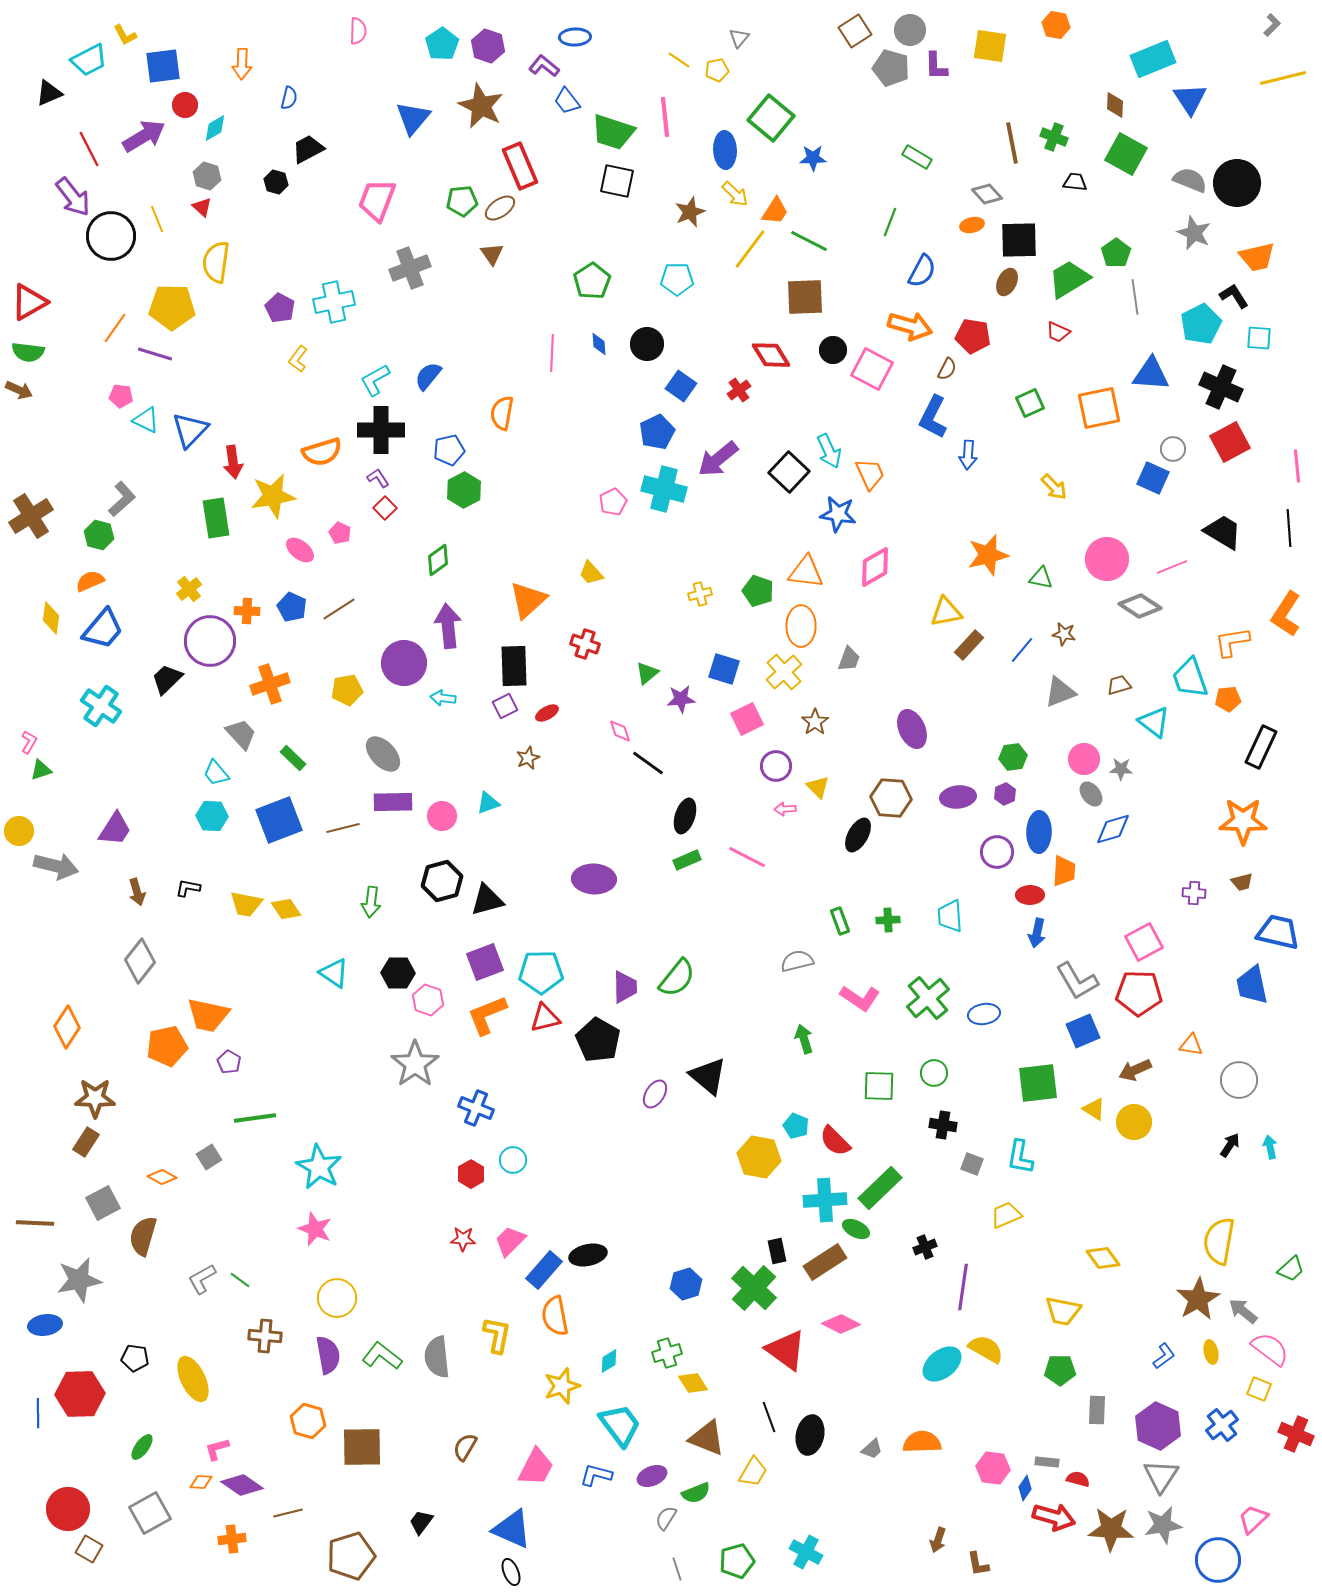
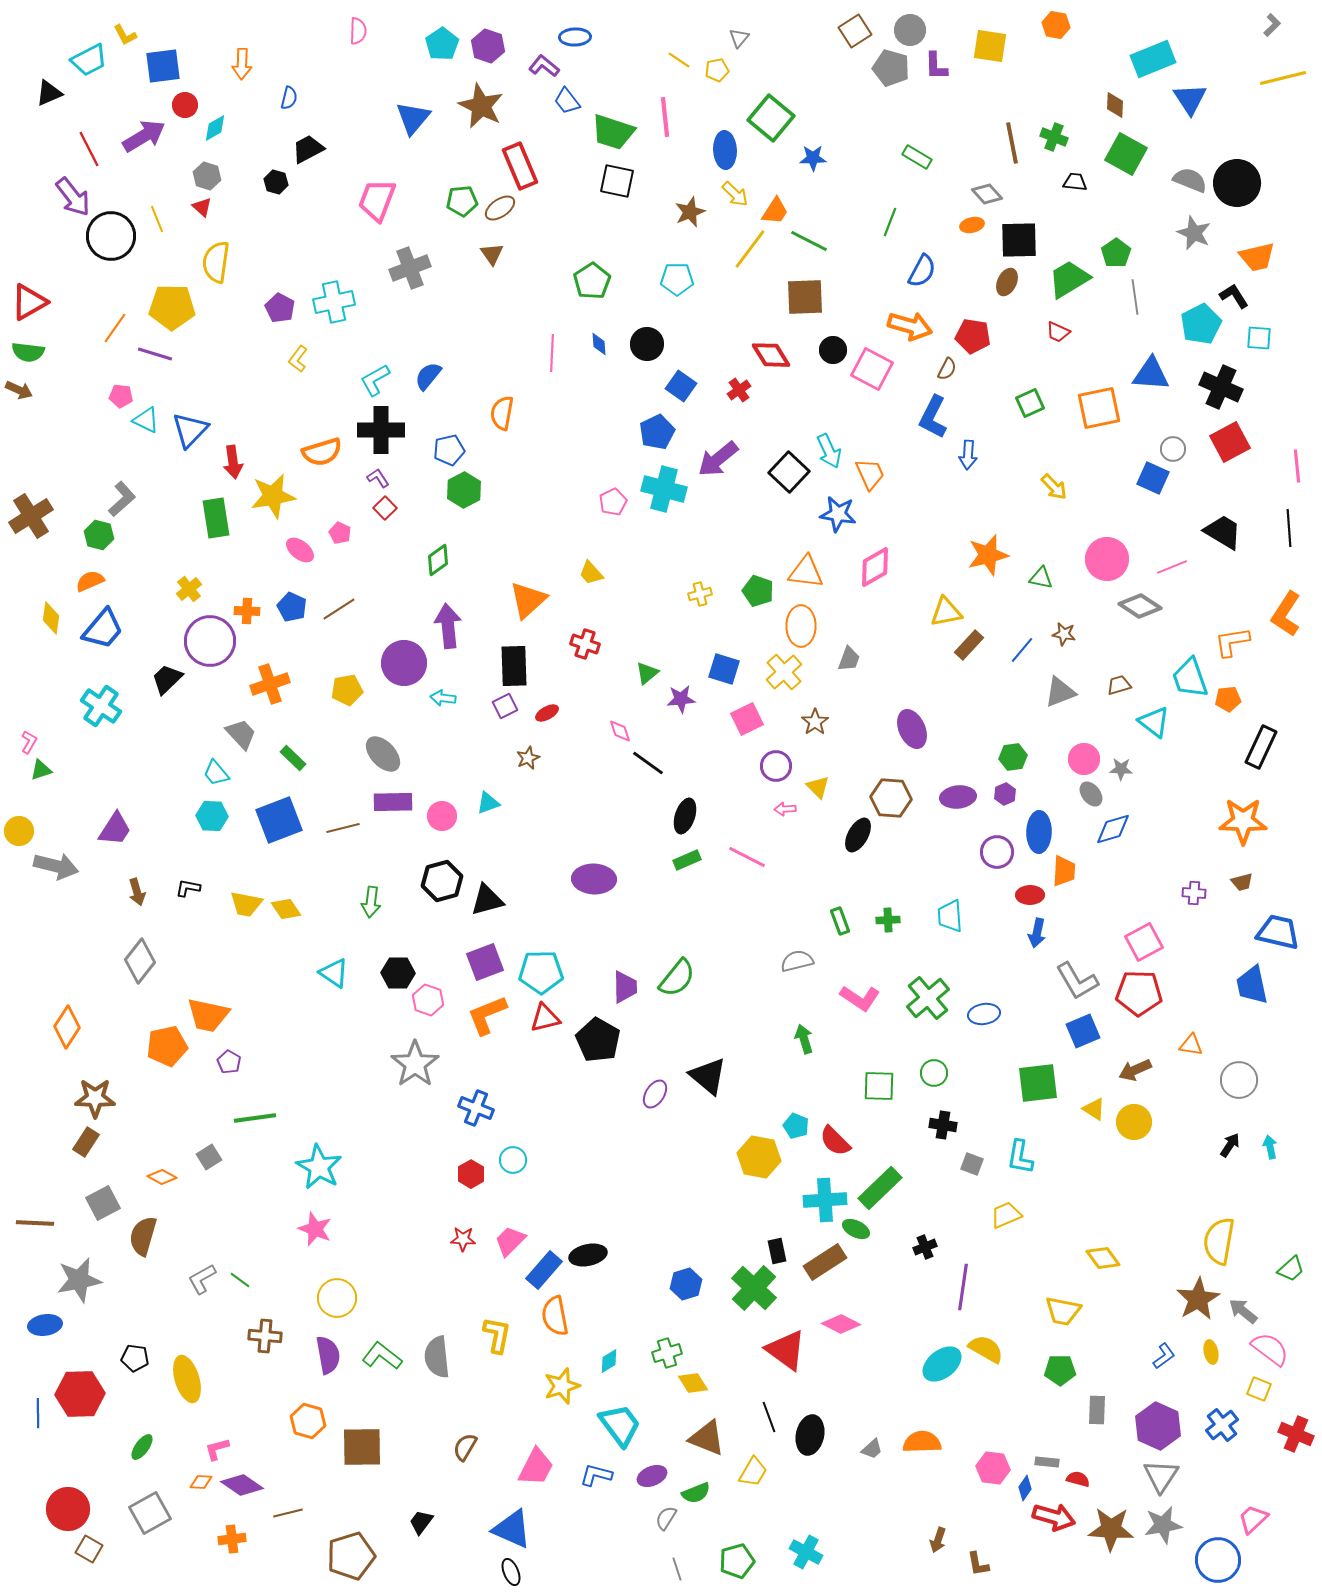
yellow ellipse at (193, 1379): moved 6 px left; rotated 9 degrees clockwise
